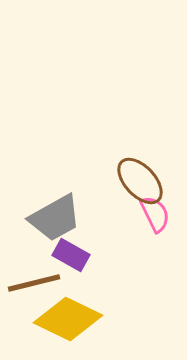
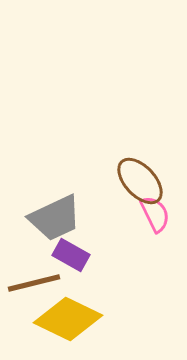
gray trapezoid: rotated 4 degrees clockwise
